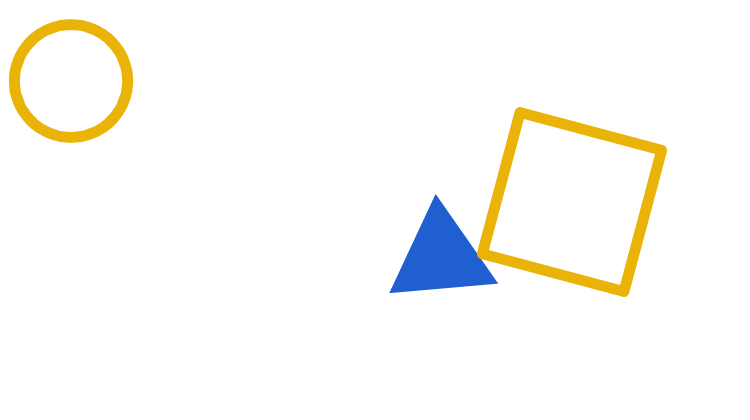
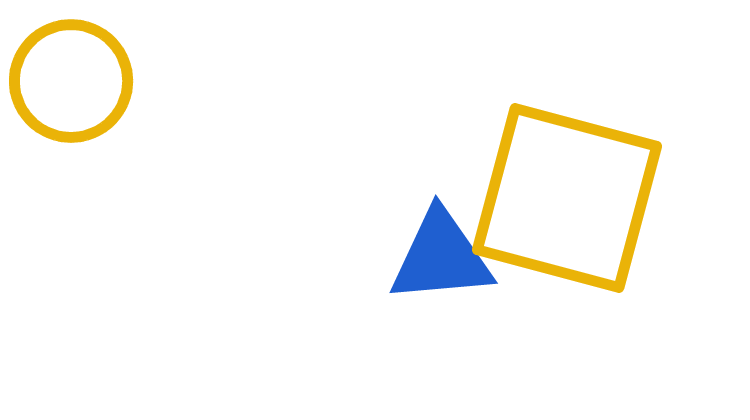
yellow square: moved 5 px left, 4 px up
